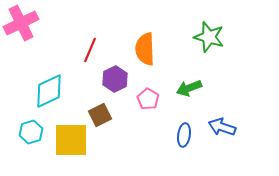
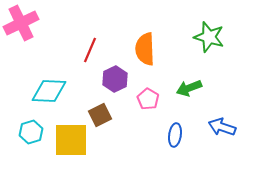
cyan diamond: rotated 27 degrees clockwise
blue ellipse: moved 9 px left
